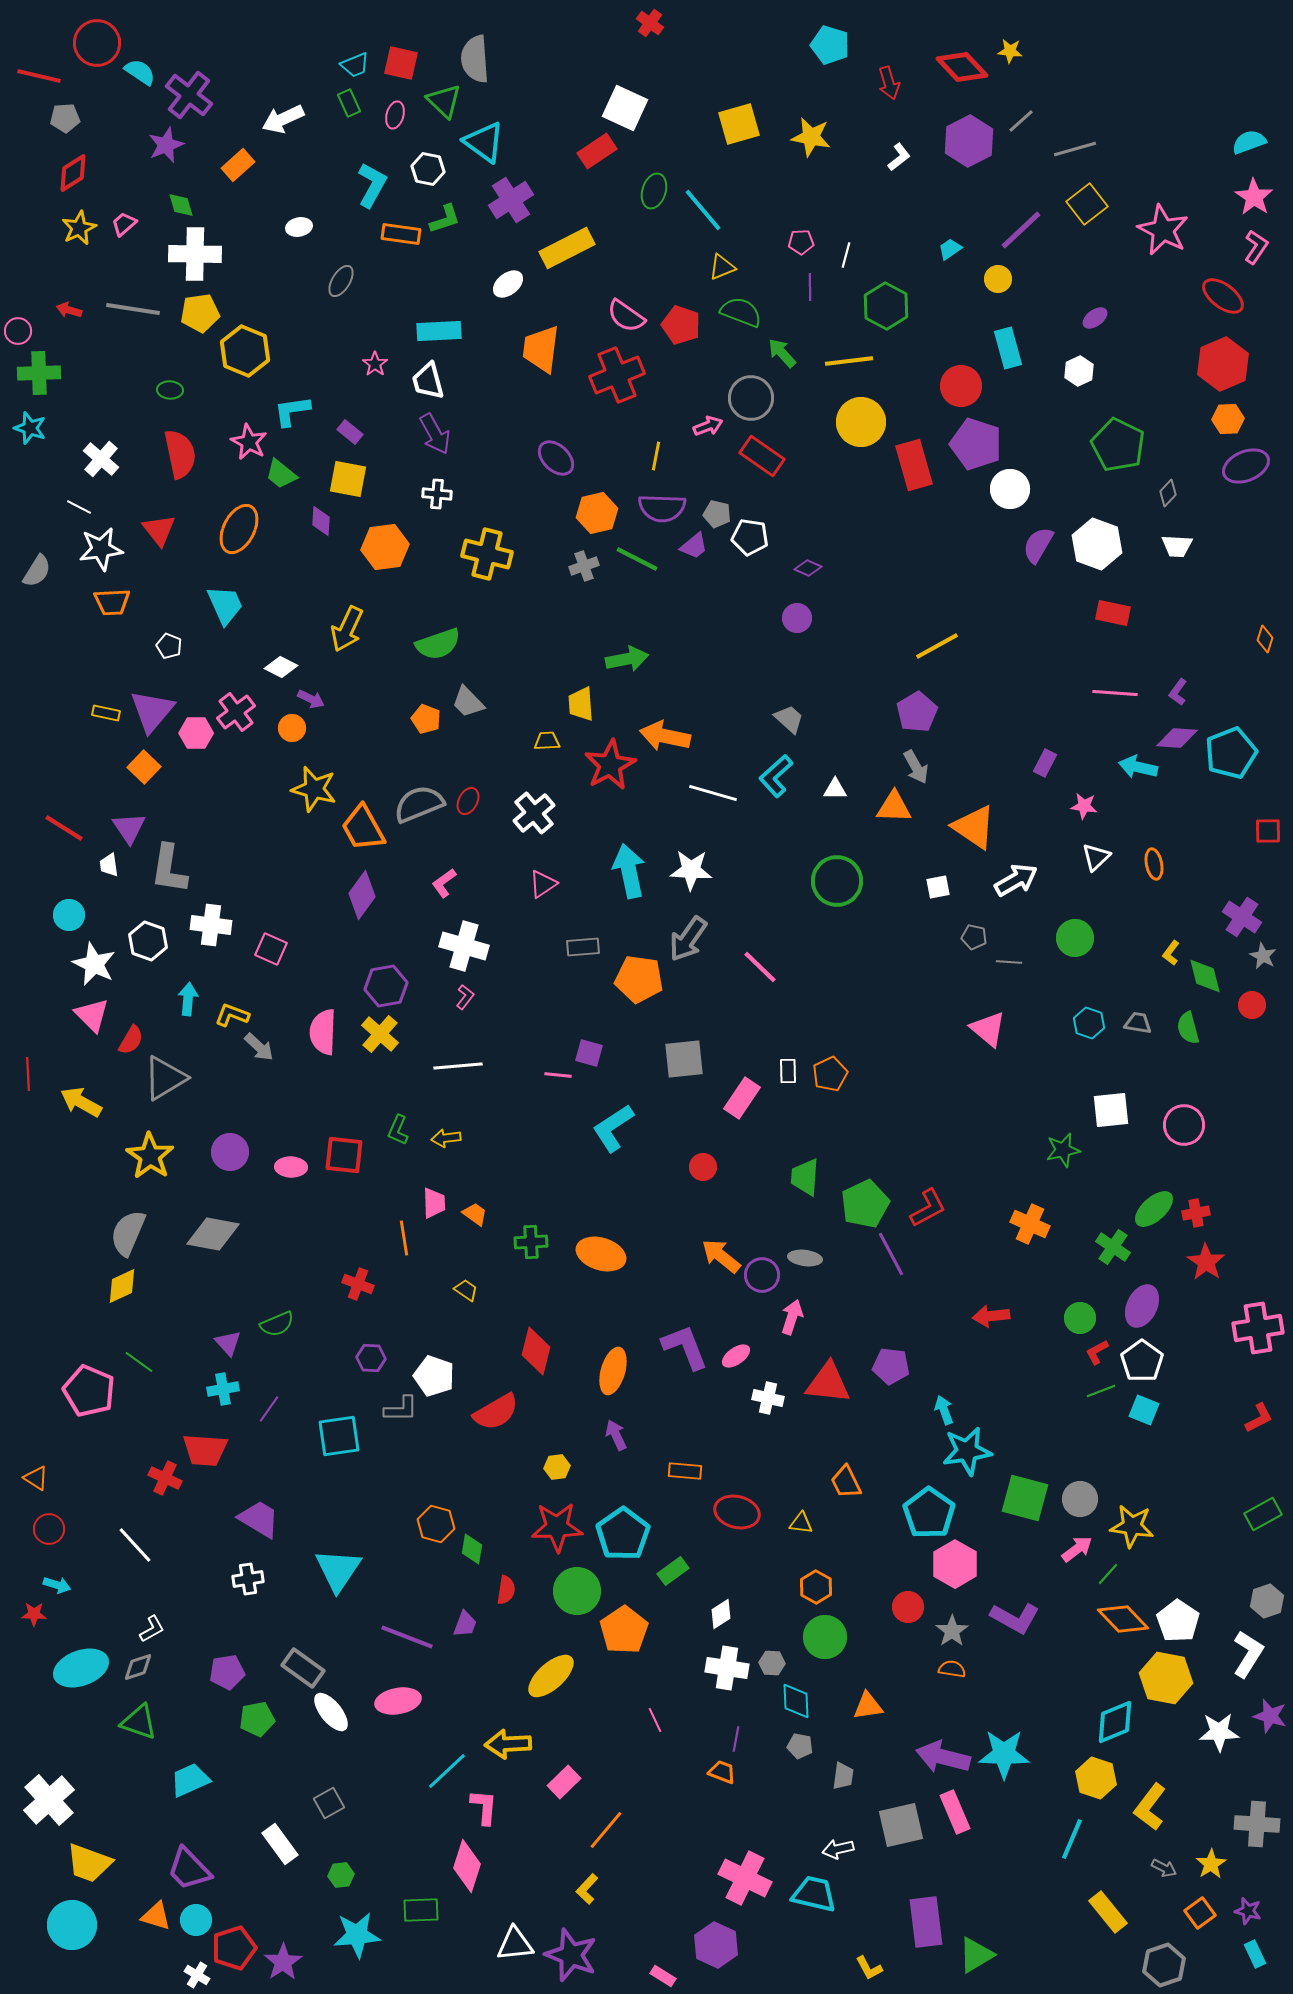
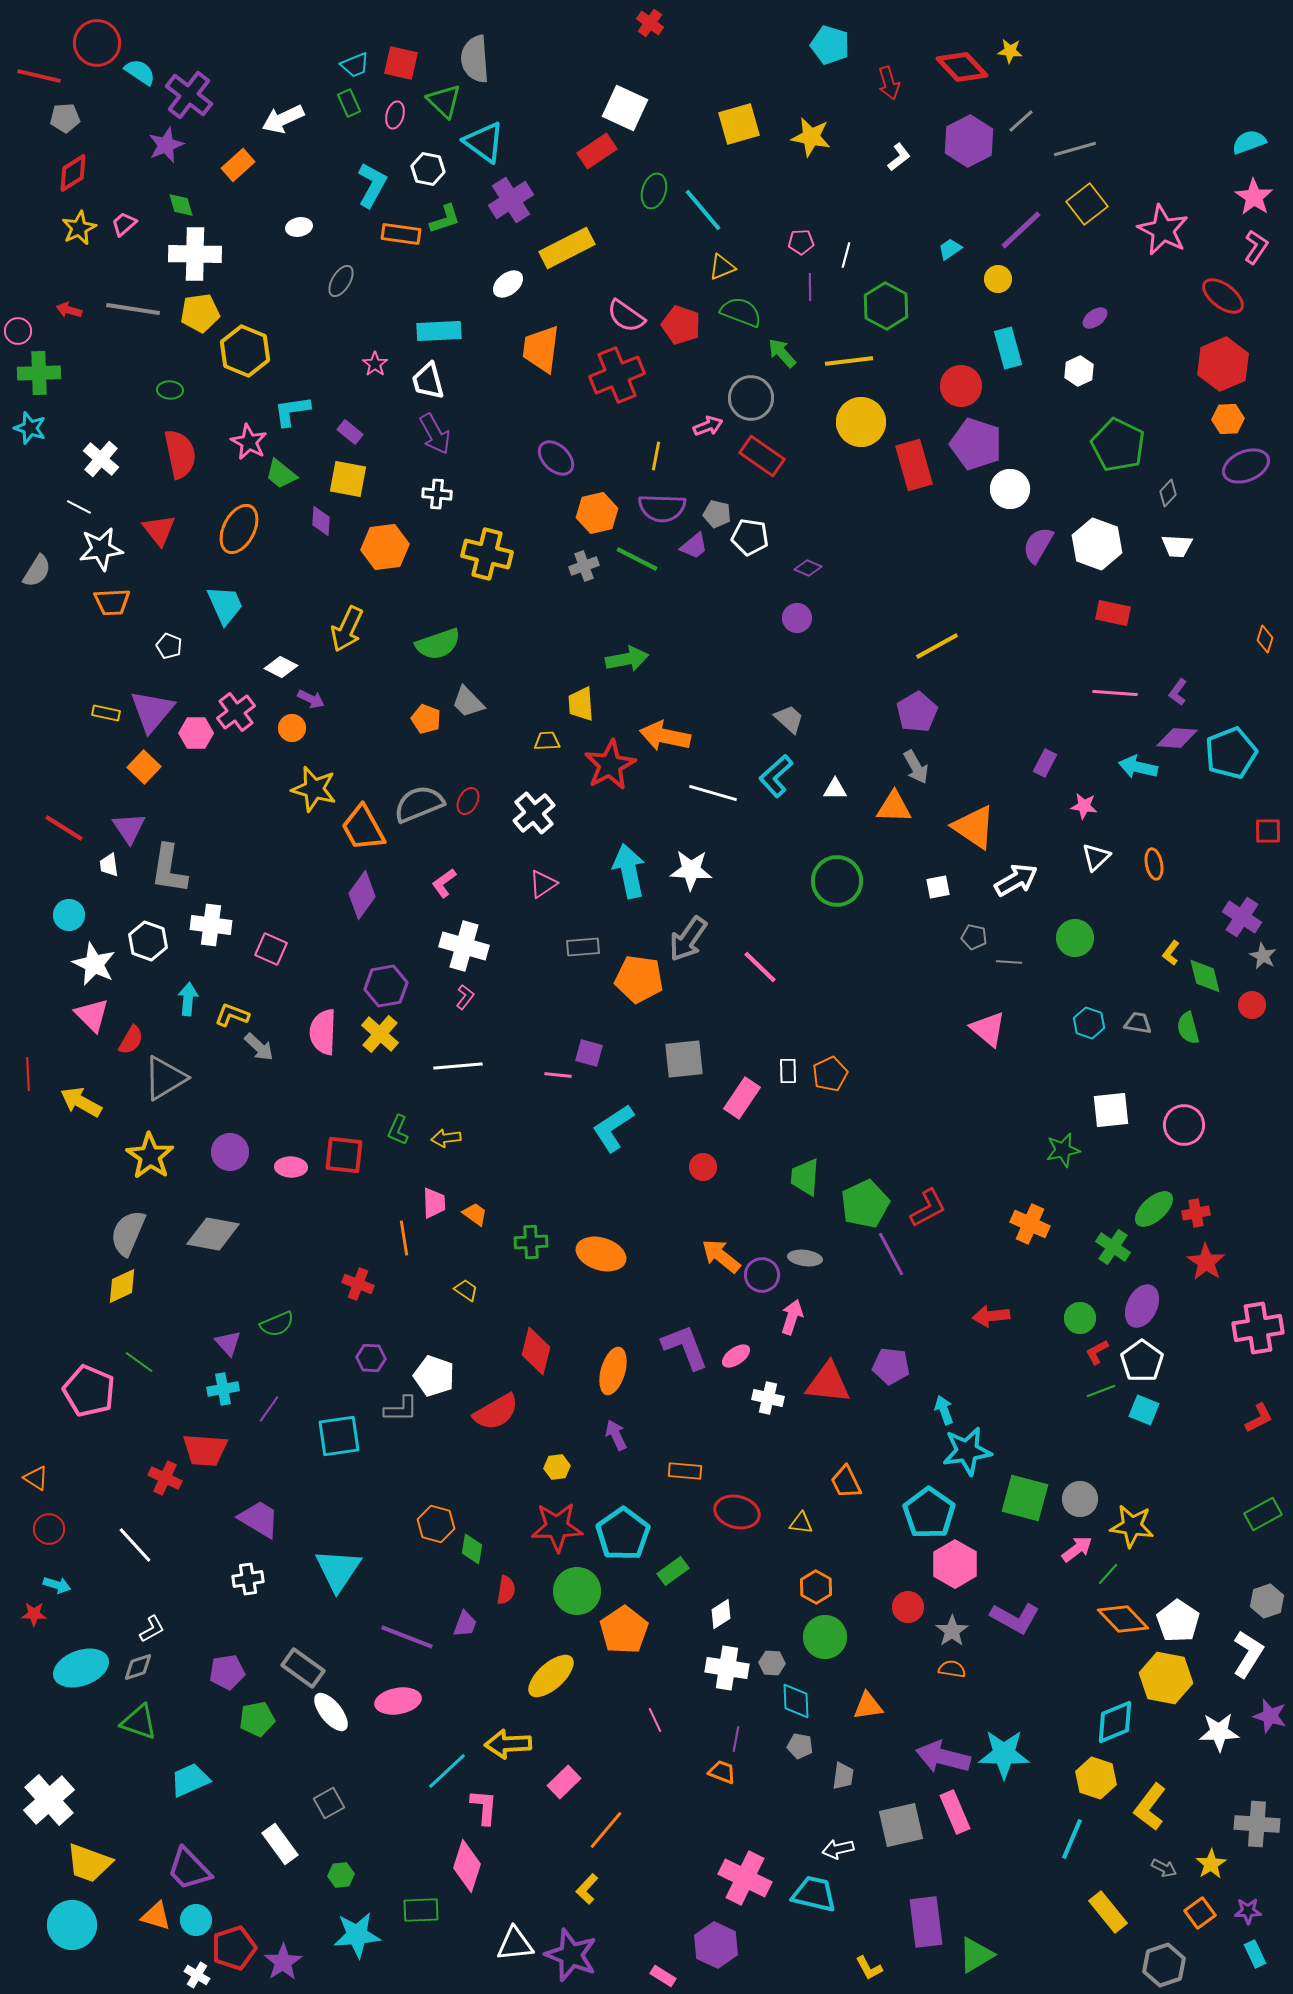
purple star at (1248, 1911): rotated 16 degrees counterclockwise
